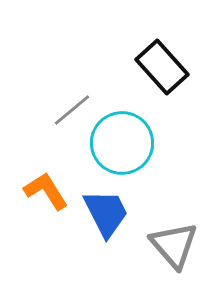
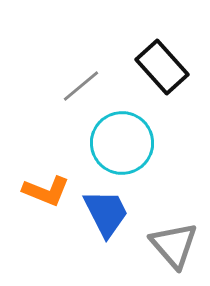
gray line: moved 9 px right, 24 px up
orange L-shape: rotated 144 degrees clockwise
